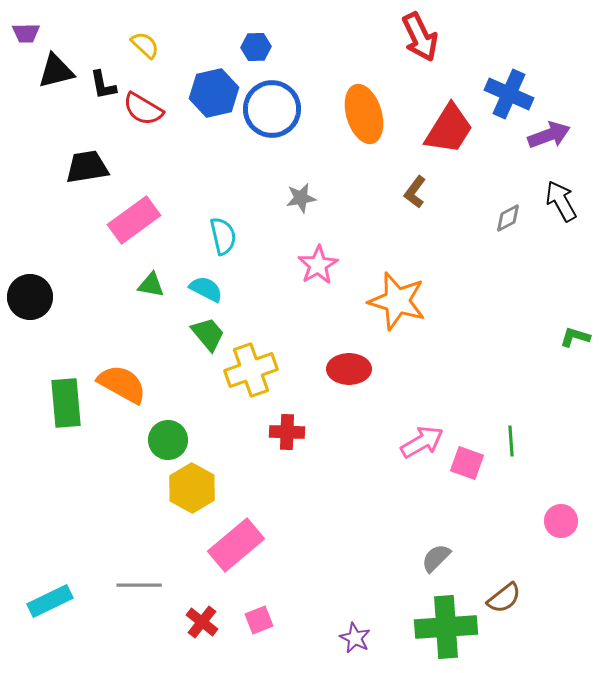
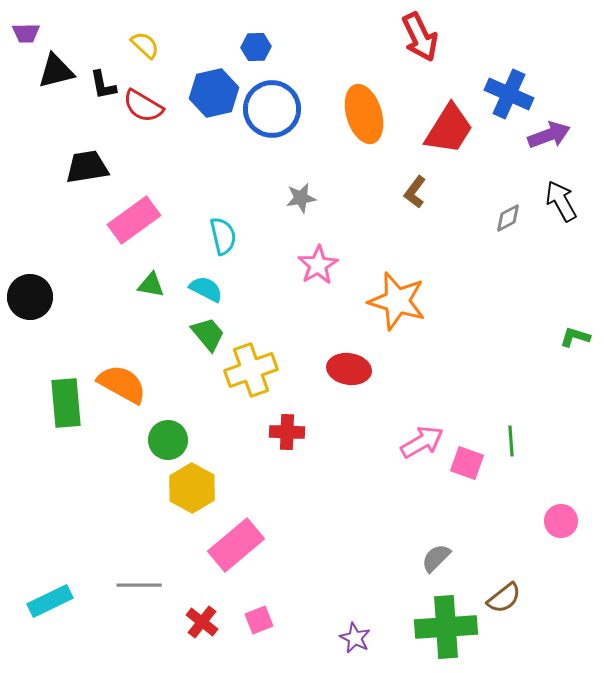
red semicircle at (143, 109): moved 3 px up
red ellipse at (349, 369): rotated 9 degrees clockwise
